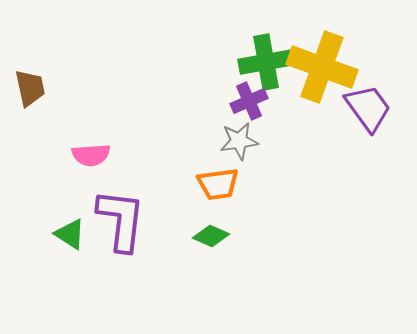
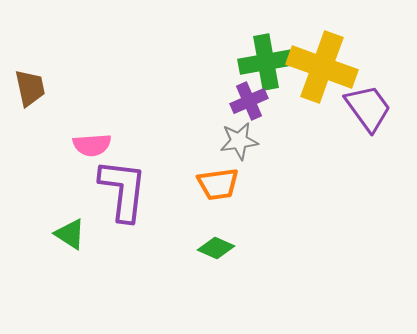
pink semicircle: moved 1 px right, 10 px up
purple L-shape: moved 2 px right, 30 px up
green diamond: moved 5 px right, 12 px down
